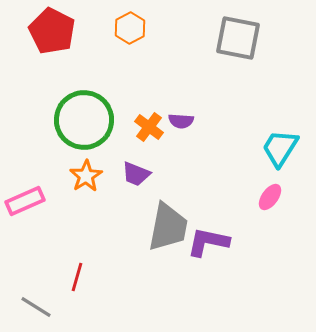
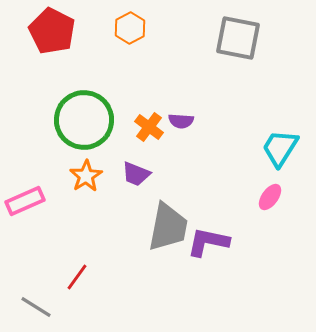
red line: rotated 20 degrees clockwise
